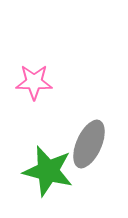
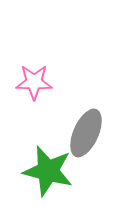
gray ellipse: moved 3 px left, 11 px up
